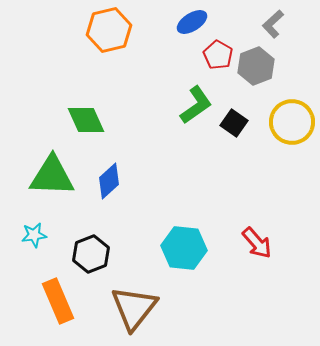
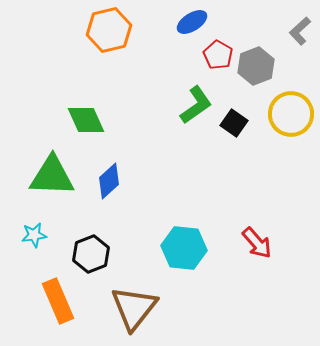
gray L-shape: moved 27 px right, 7 px down
yellow circle: moved 1 px left, 8 px up
